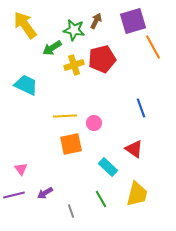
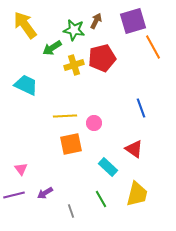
red pentagon: moved 1 px up
